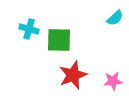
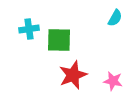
cyan semicircle: rotated 18 degrees counterclockwise
cyan cross: rotated 24 degrees counterclockwise
pink star: rotated 18 degrees clockwise
